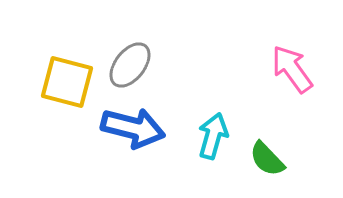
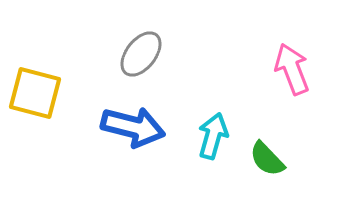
gray ellipse: moved 11 px right, 11 px up
pink arrow: rotated 15 degrees clockwise
yellow square: moved 32 px left, 11 px down
blue arrow: moved 1 px up
